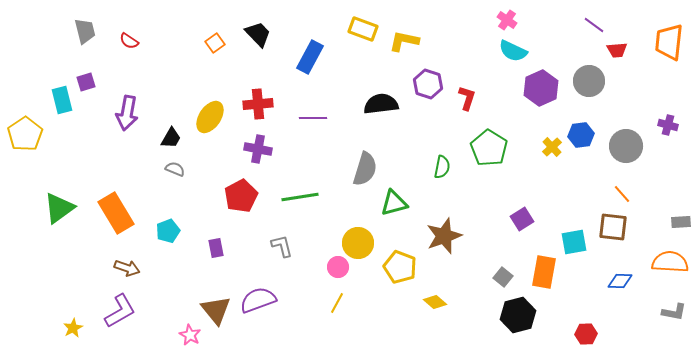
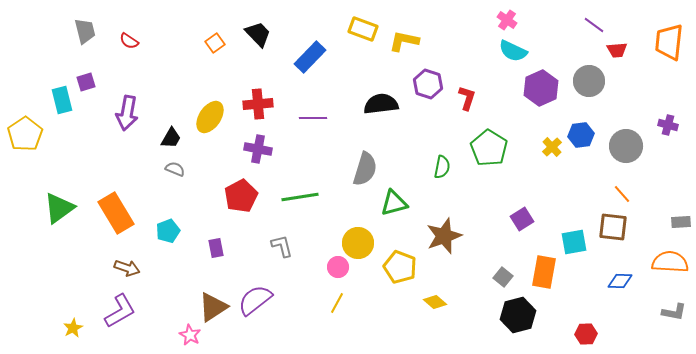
blue rectangle at (310, 57): rotated 16 degrees clockwise
purple semicircle at (258, 300): moved 3 px left; rotated 18 degrees counterclockwise
brown triangle at (216, 310): moved 3 px left, 3 px up; rotated 36 degrees clockwise
